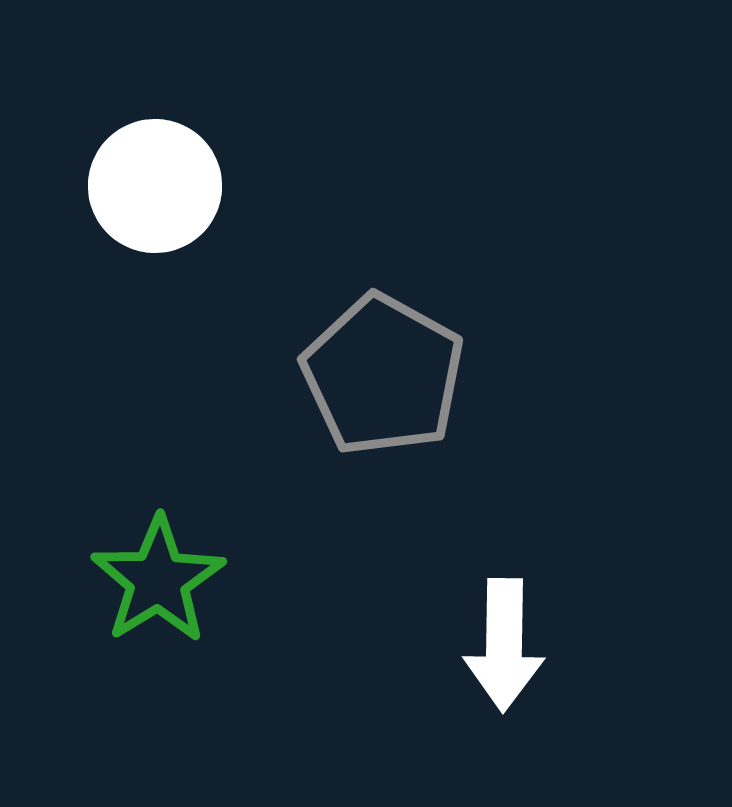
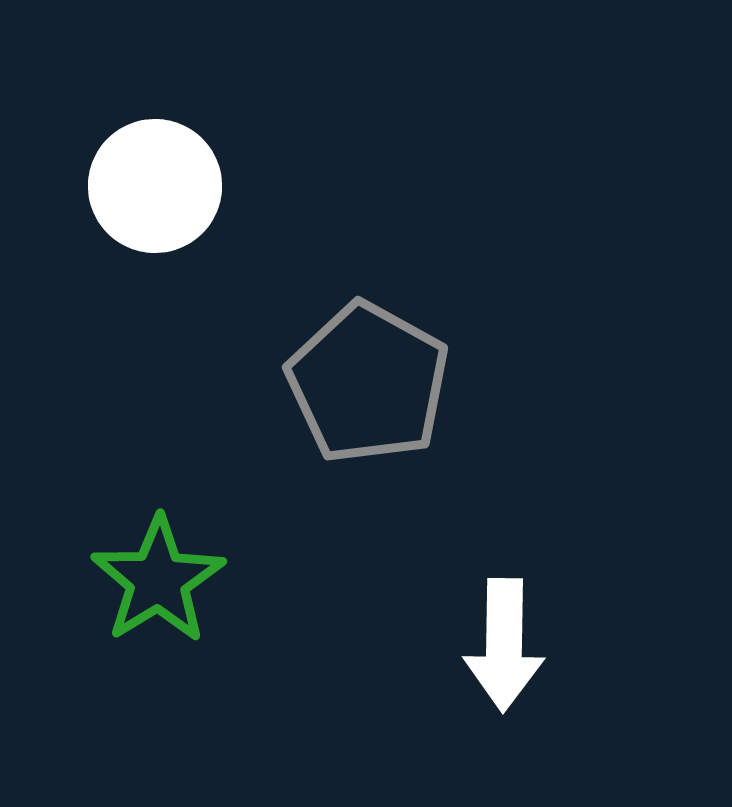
gray pentagon: moved 15 px left, 8 px down
